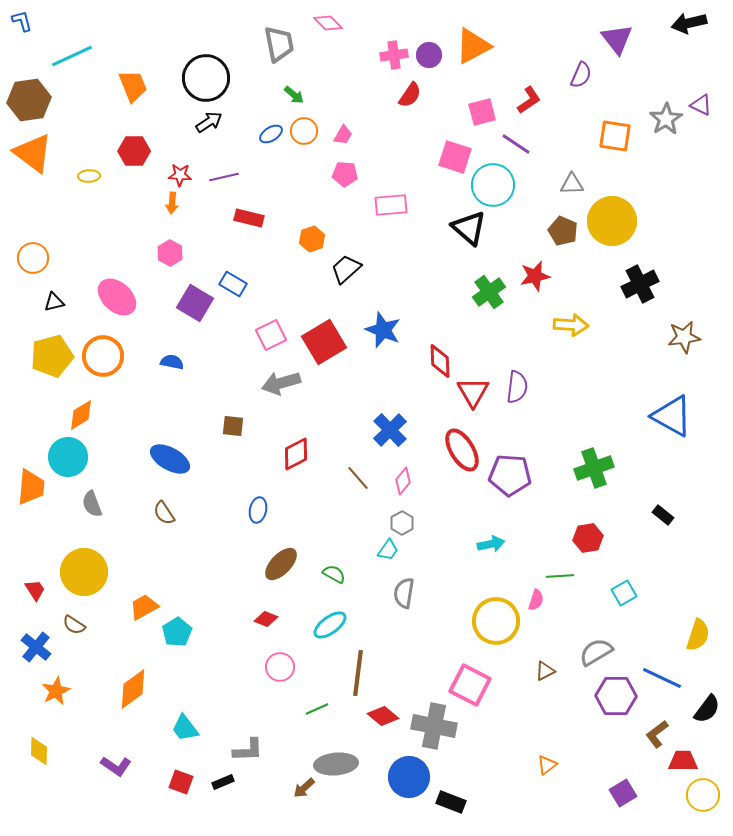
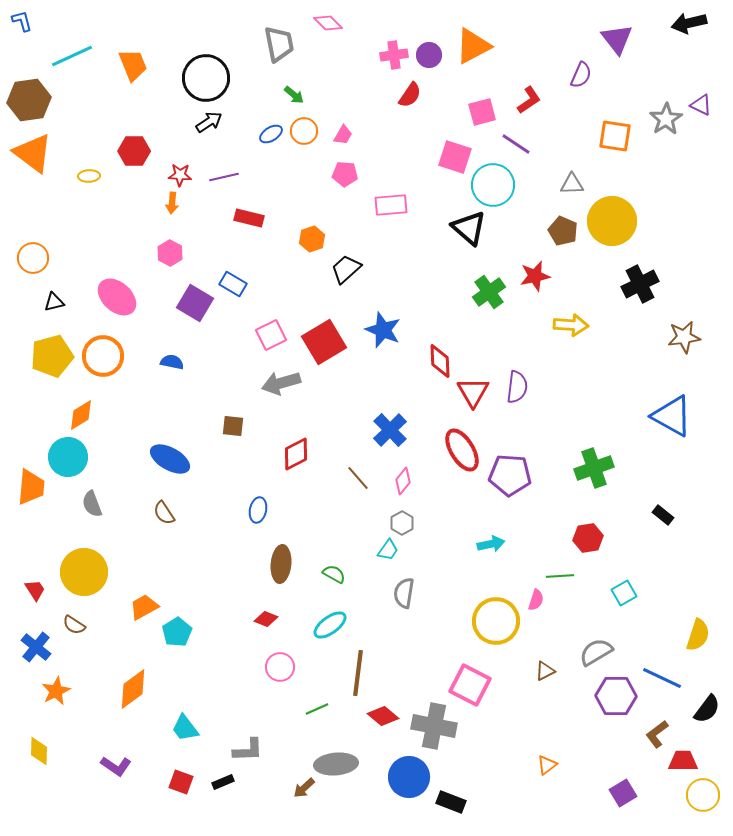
orange trapezoid at (133, 86): moved 21 px up
brown ellipse at (281, 564): rotated 39 degrees counterclockwise
